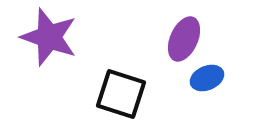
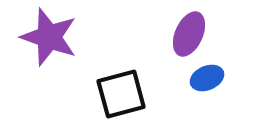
purple ellipse: moved 5 px right, 5 px up
black square: rotated 33 degrees counterclockwise
